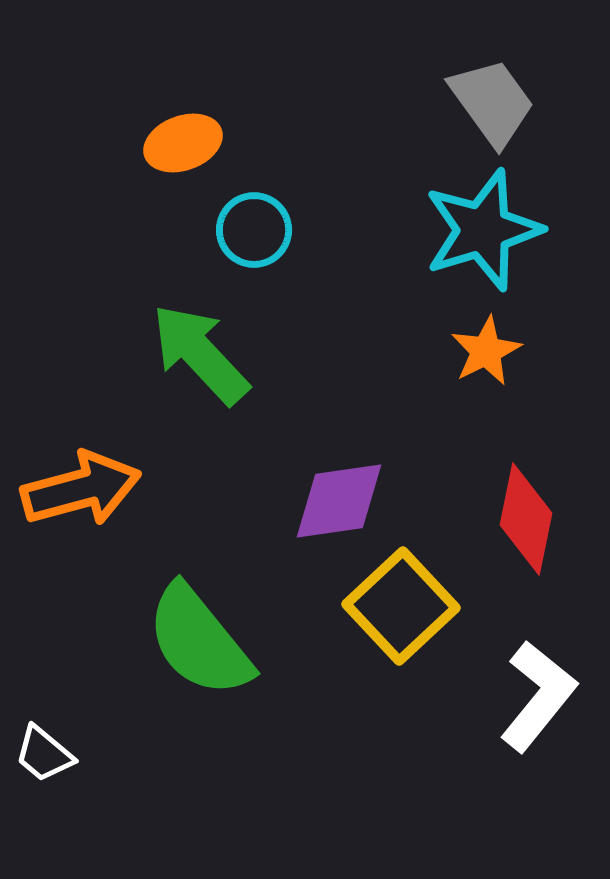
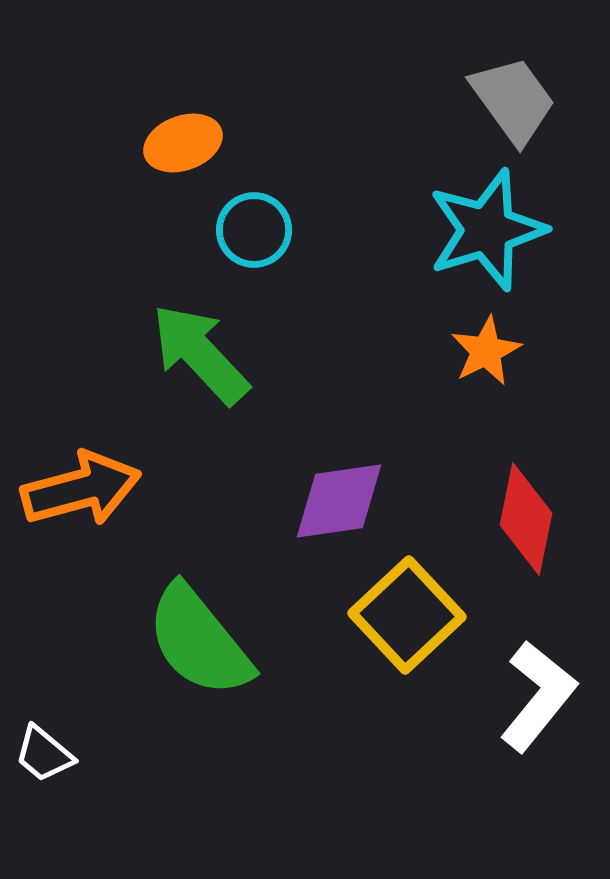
gray trapezoid: moved 21 px right, 2 px up
cyan star: moved 4 px right
yellow square: moved 6 px right, 9 px down
